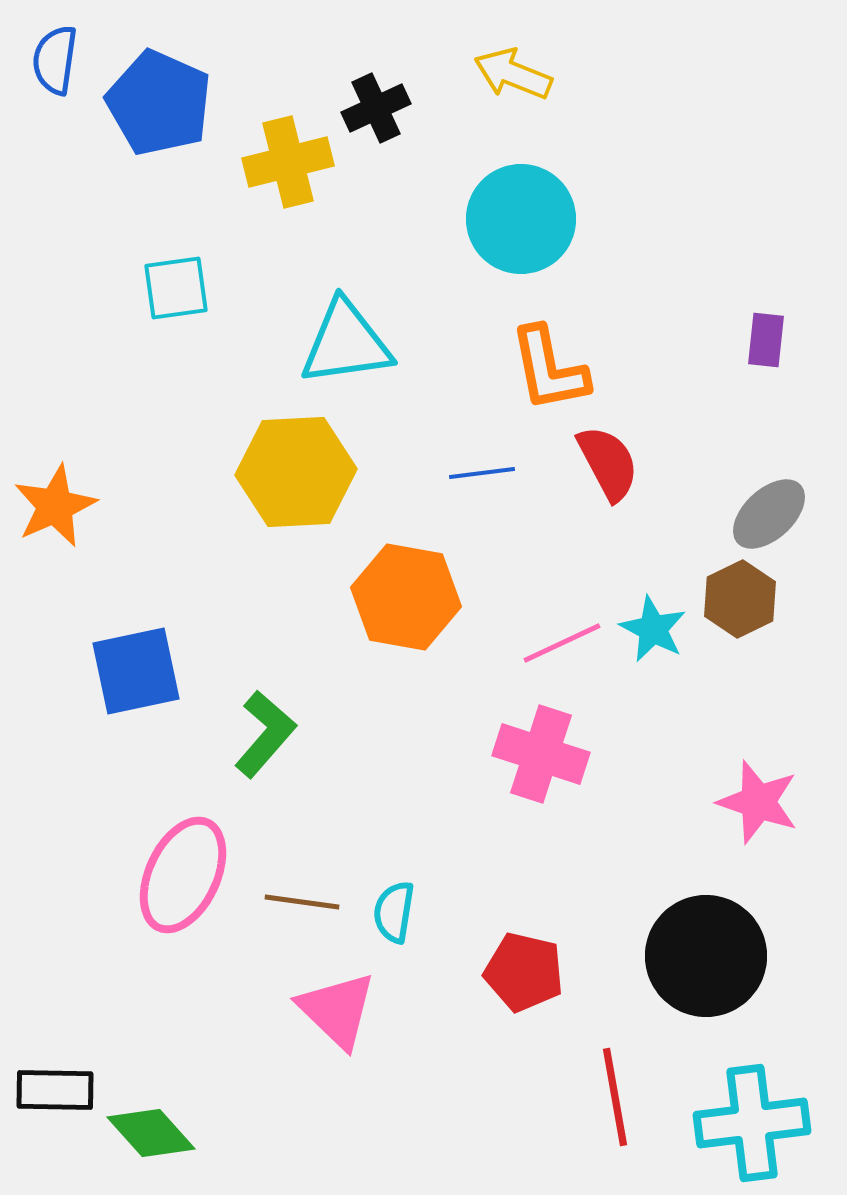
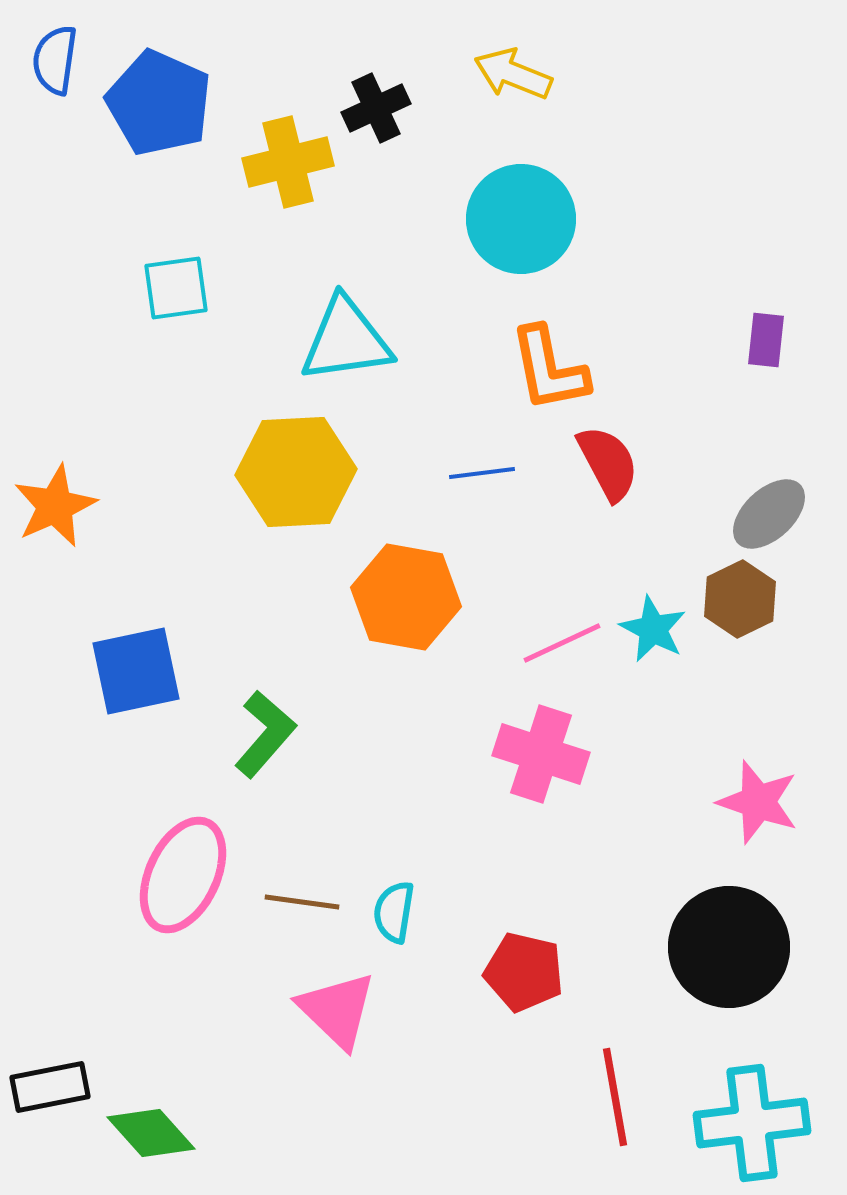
cyan triangle: moved 3 px up
black circle: moved 23 px right, 9 px up
black rectangle: moved 5 px left, 3 px up; rotated 12 degrees counterclockwise
